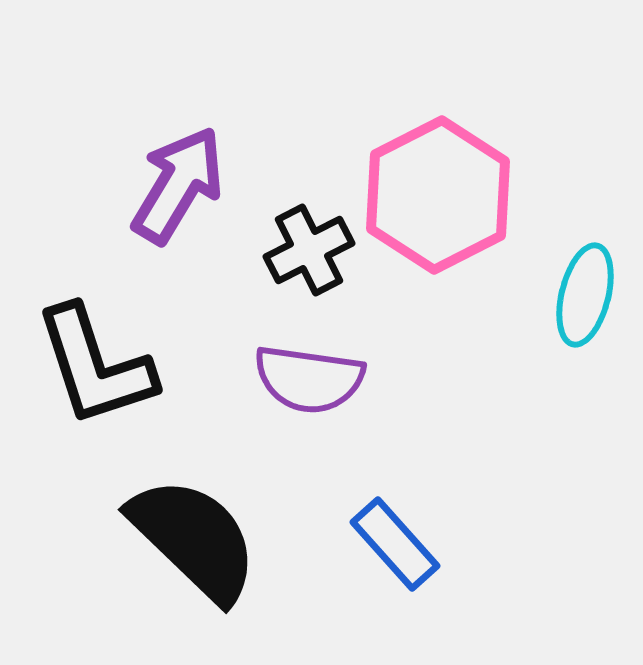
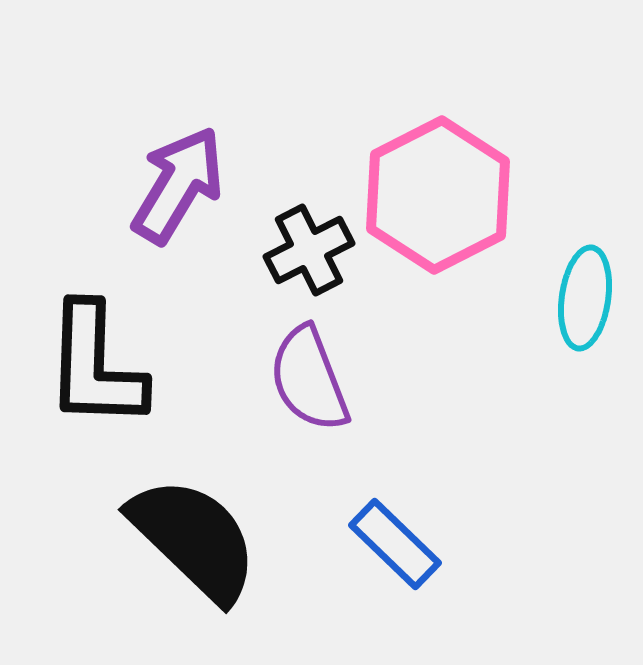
cyan ellipse: moved 3 px down; rotated 6 degrees counterclockwise
black L-shape: rotated 20 degrees clockwise
purple semicircle: rotated 61 degrees clockwise
blue rectangle: rotated 4 degrees counterclockwise
